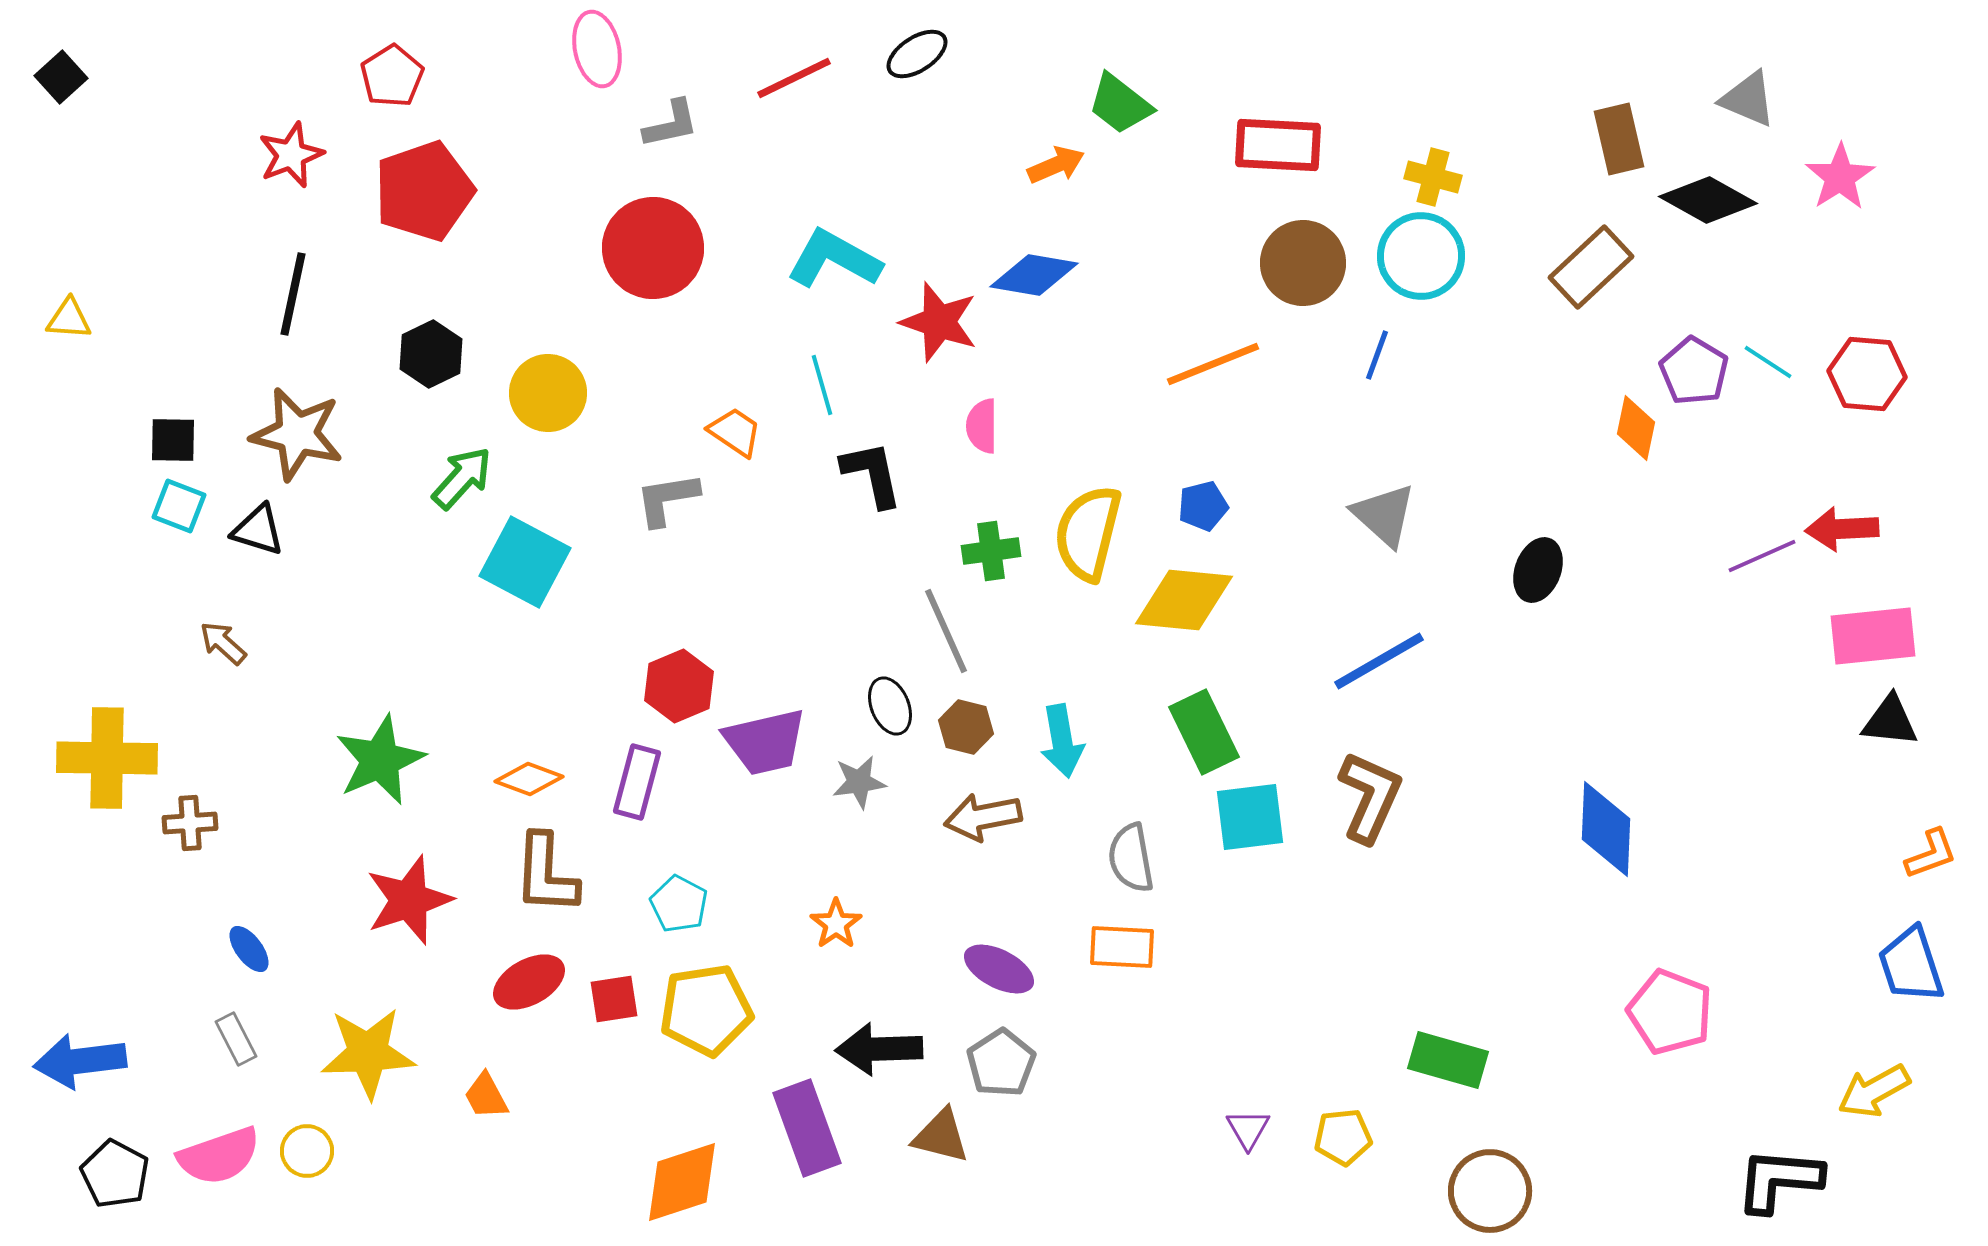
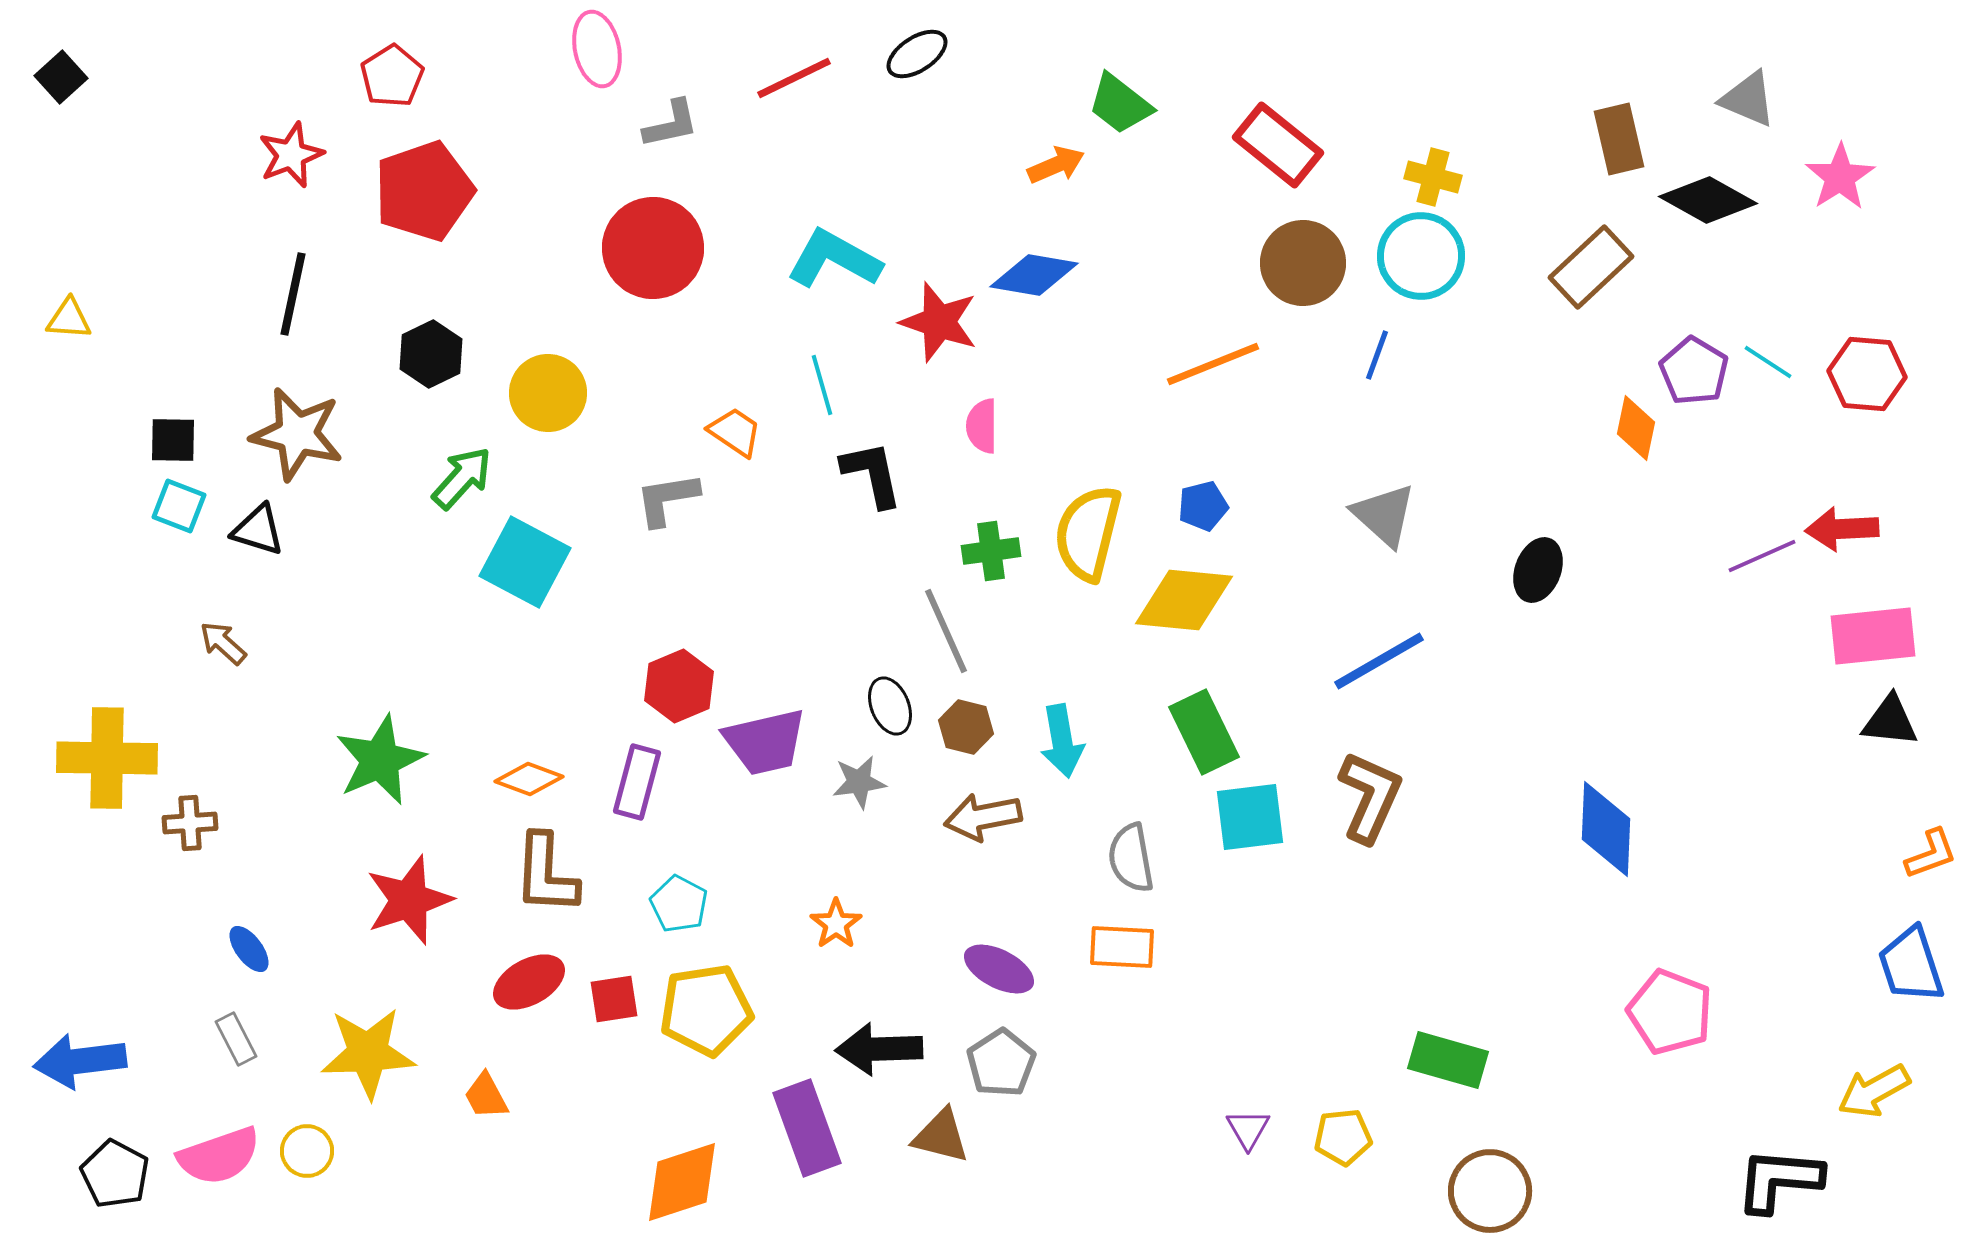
red rectangle at (1278, 145): rotated 36 degrees clockwise
